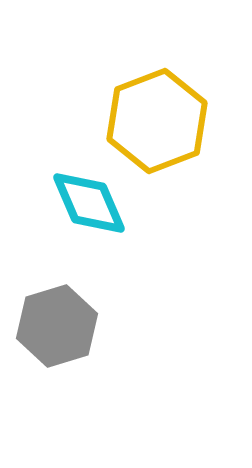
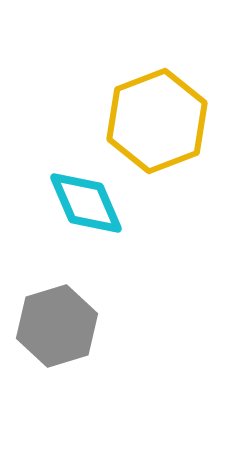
cyan diamond: moved 3 px left
